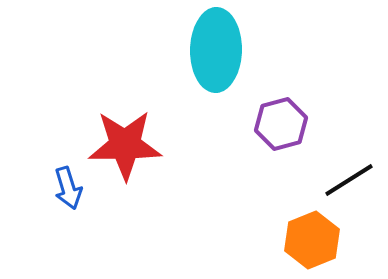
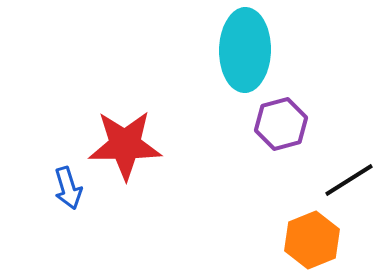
cyan ellipse: moved 29 px right
